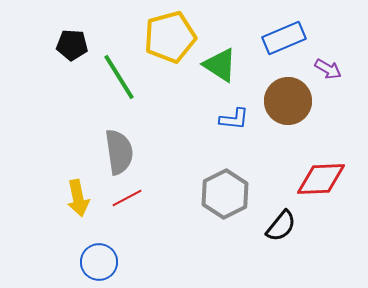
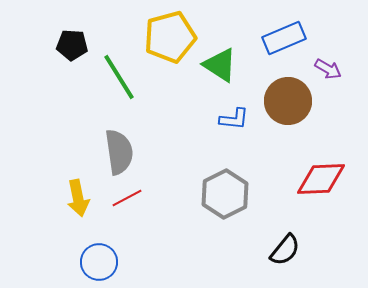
black semicircle: moved 4 px right, 24 px down
